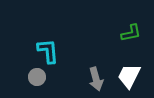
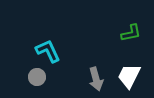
cyan L-shape: rotated 20 degrees counterclockwise
